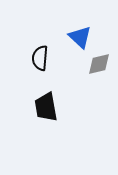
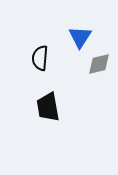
blue triangle: rotated 20 degrees clockwise
black trapezoid: moved 2 px right
